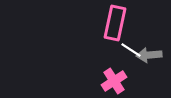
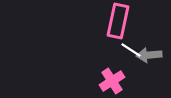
pink rectangle: moved 3 px right, 2 px up
pink cross: moved 2 px left
